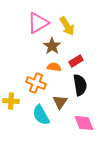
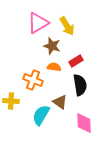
brown star: rotated 18 degrees counterclockwise
orange cross: moved 3 px left, 3 px up
brown triangle: rotated 28 degrees counterclockwise
cyan semicircle: rotated 60 degrees clockwise
pink diamond: rotated 20 degrees clockwise
